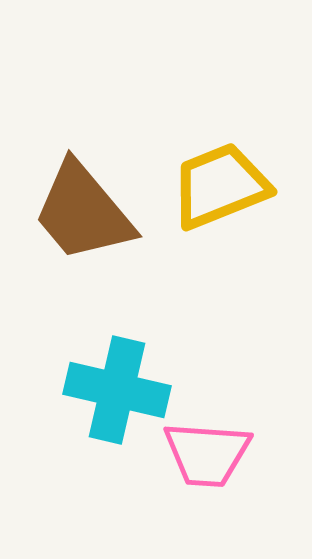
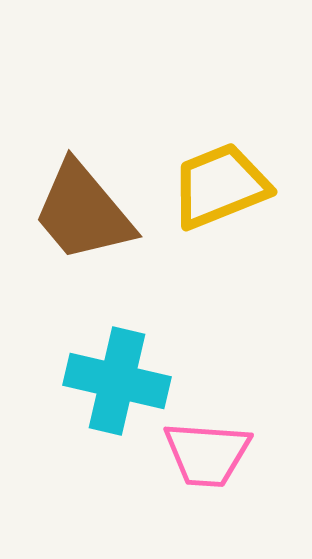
cyan cross: moved 9 px up
